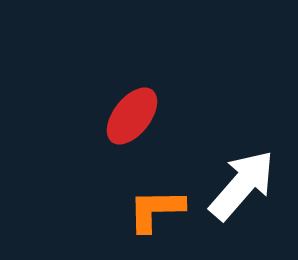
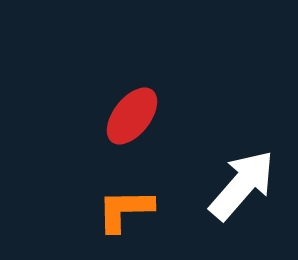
orange L-shape: moved 31 px left
